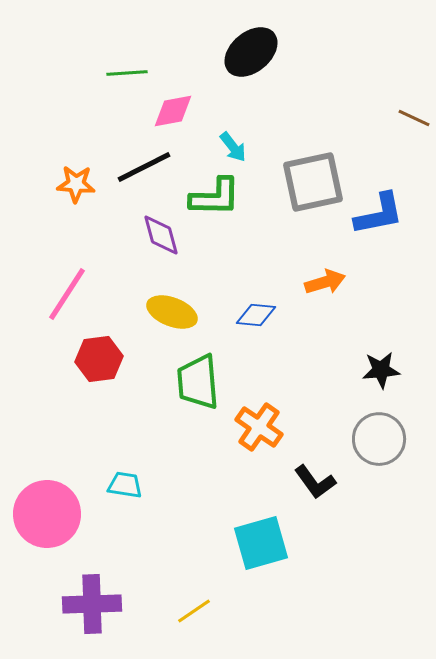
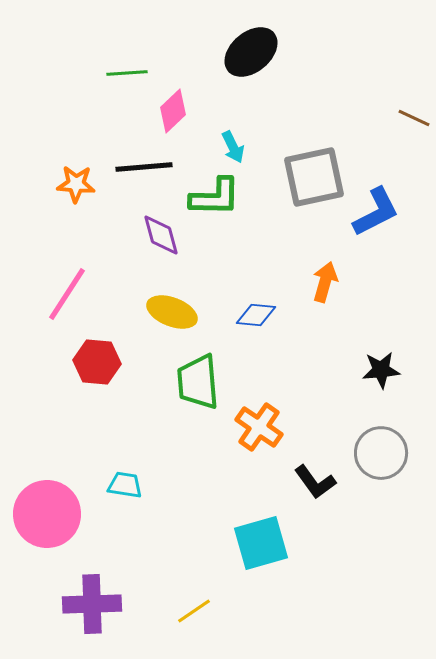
pink diamond: rotated 33 degrees counterclockwise
cyan arrow: rotated 12 degrees clockwise
black line: rotated 22 degrees clockwise
gray square: moved 1 px right, 5 px up
blue L-shape: moved 3 px left, 2 px up; rotated 16 degrees counterclockwise
orange arrow: rotated 57 degrees counterclockwise
red hexagon: moved 2 px left, 3 px down; rotated 12 degrees clockwise
gray circle: moved 2 px right, 14 px down
